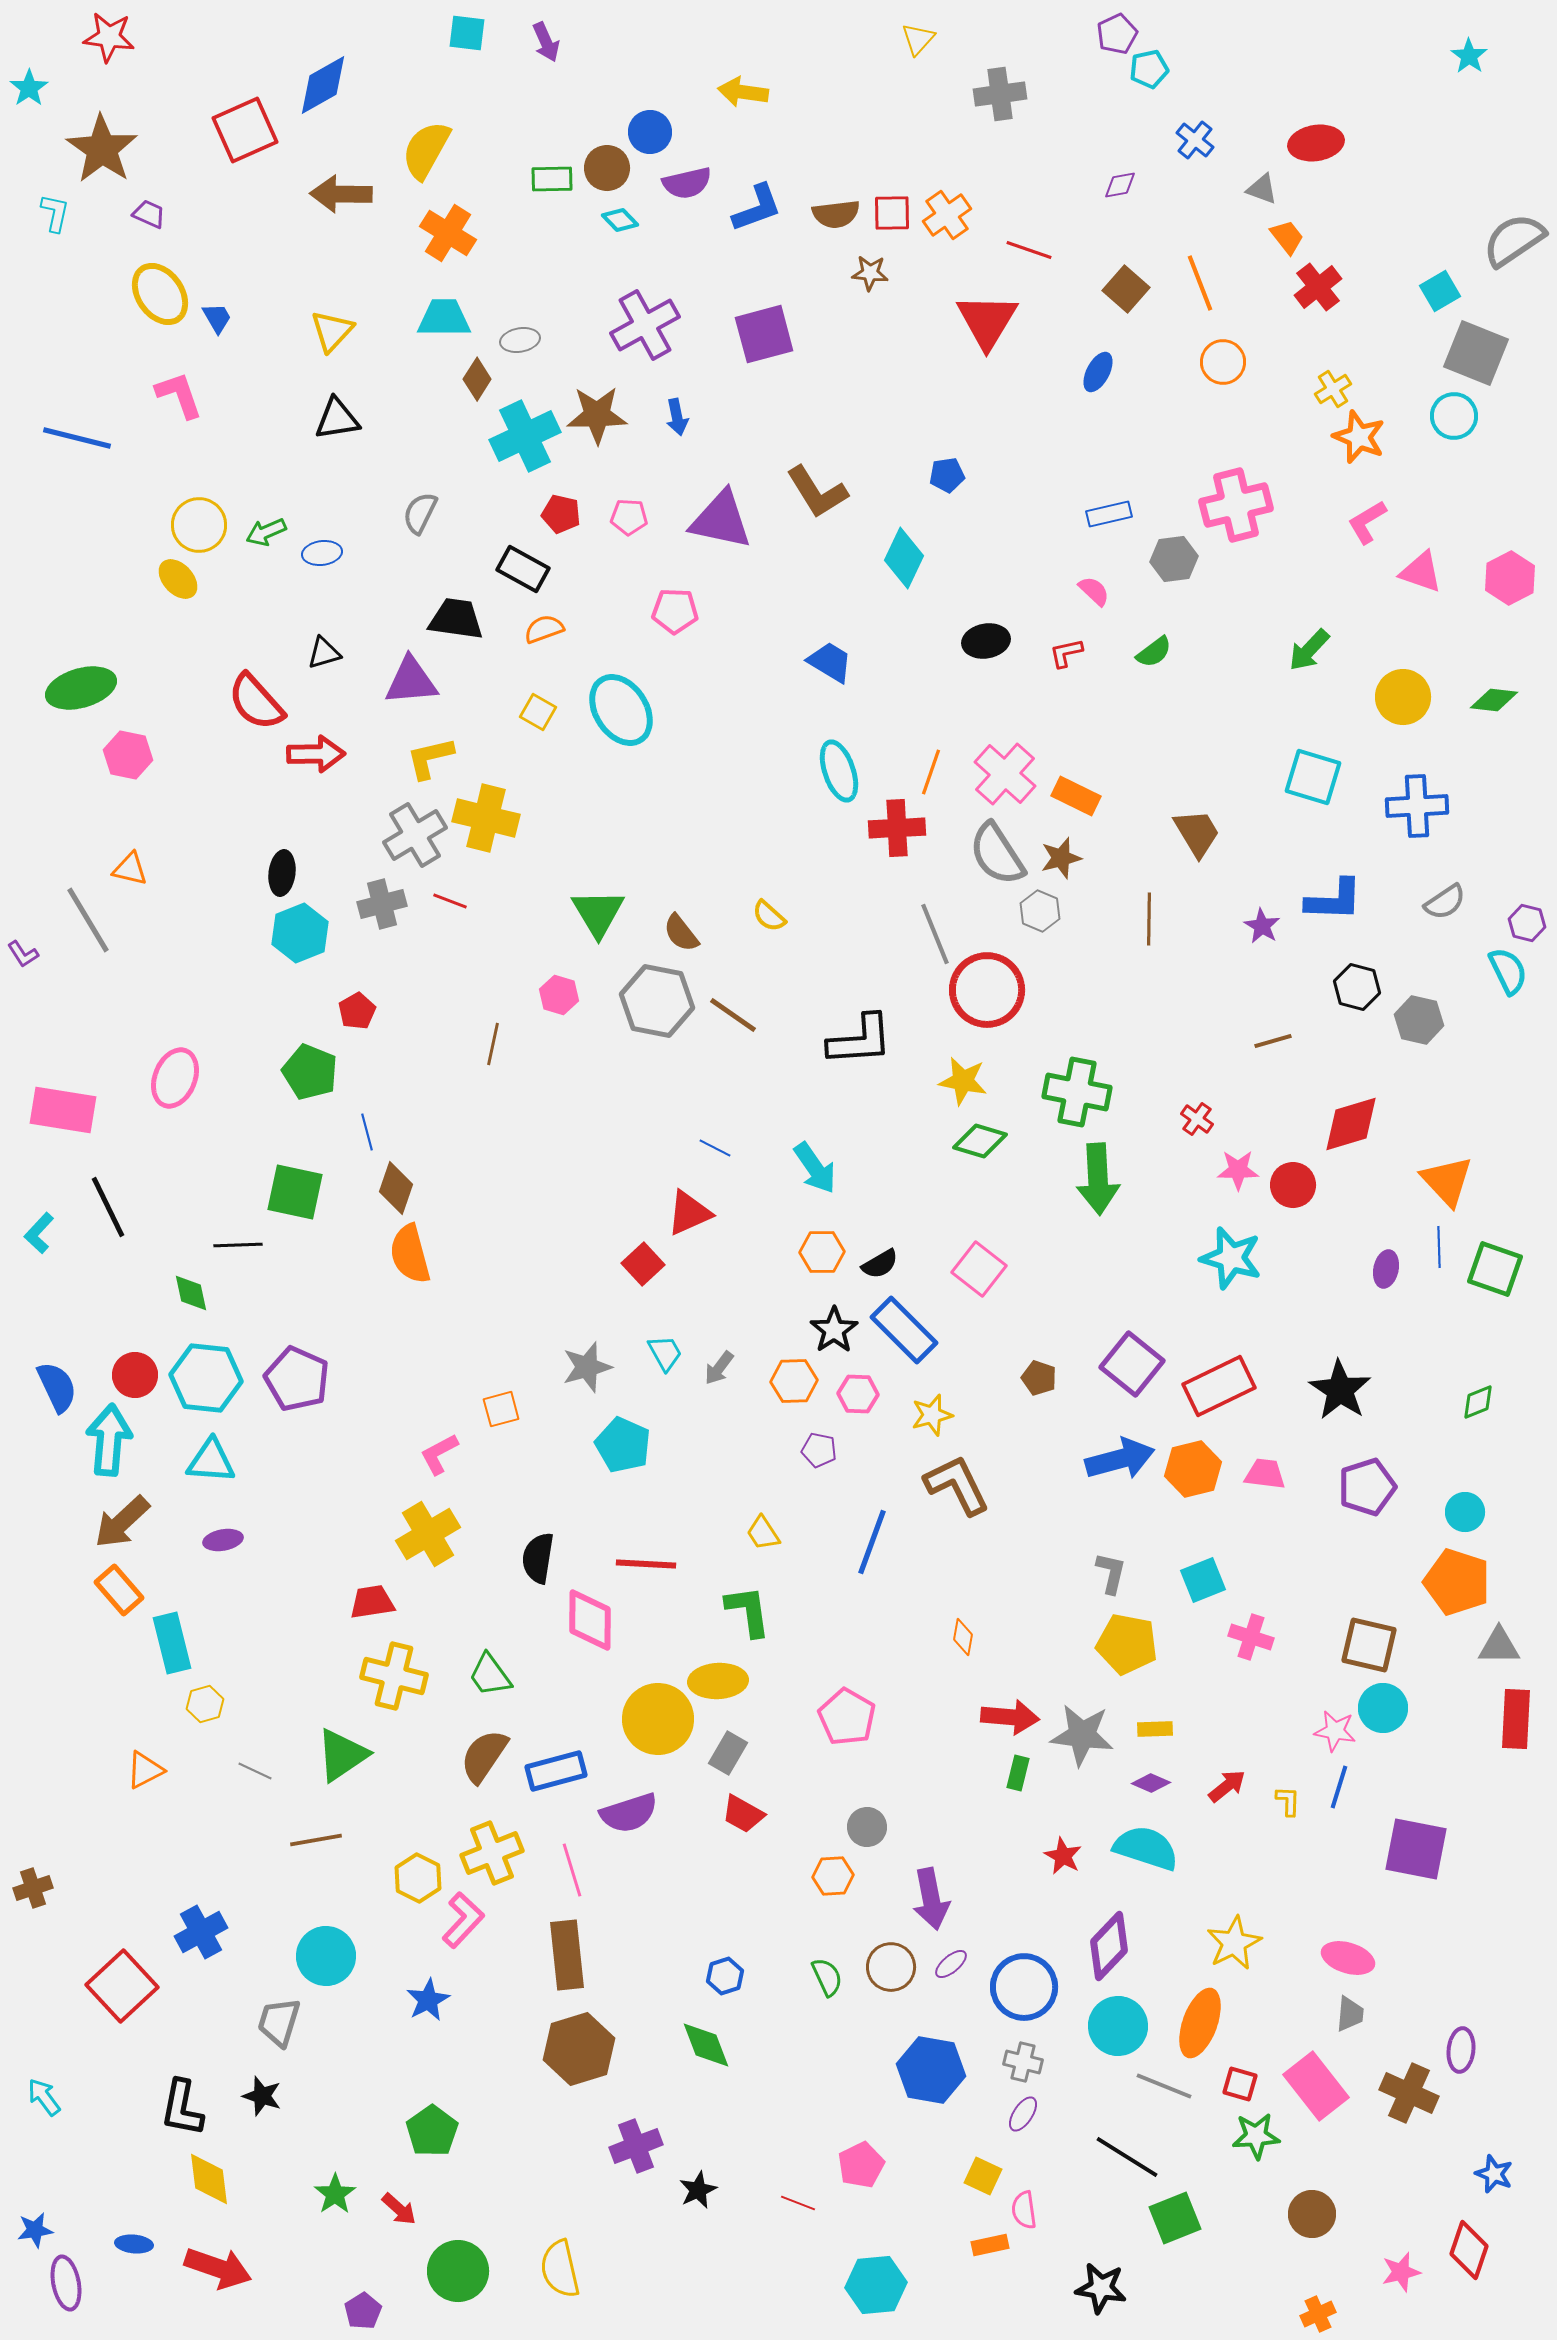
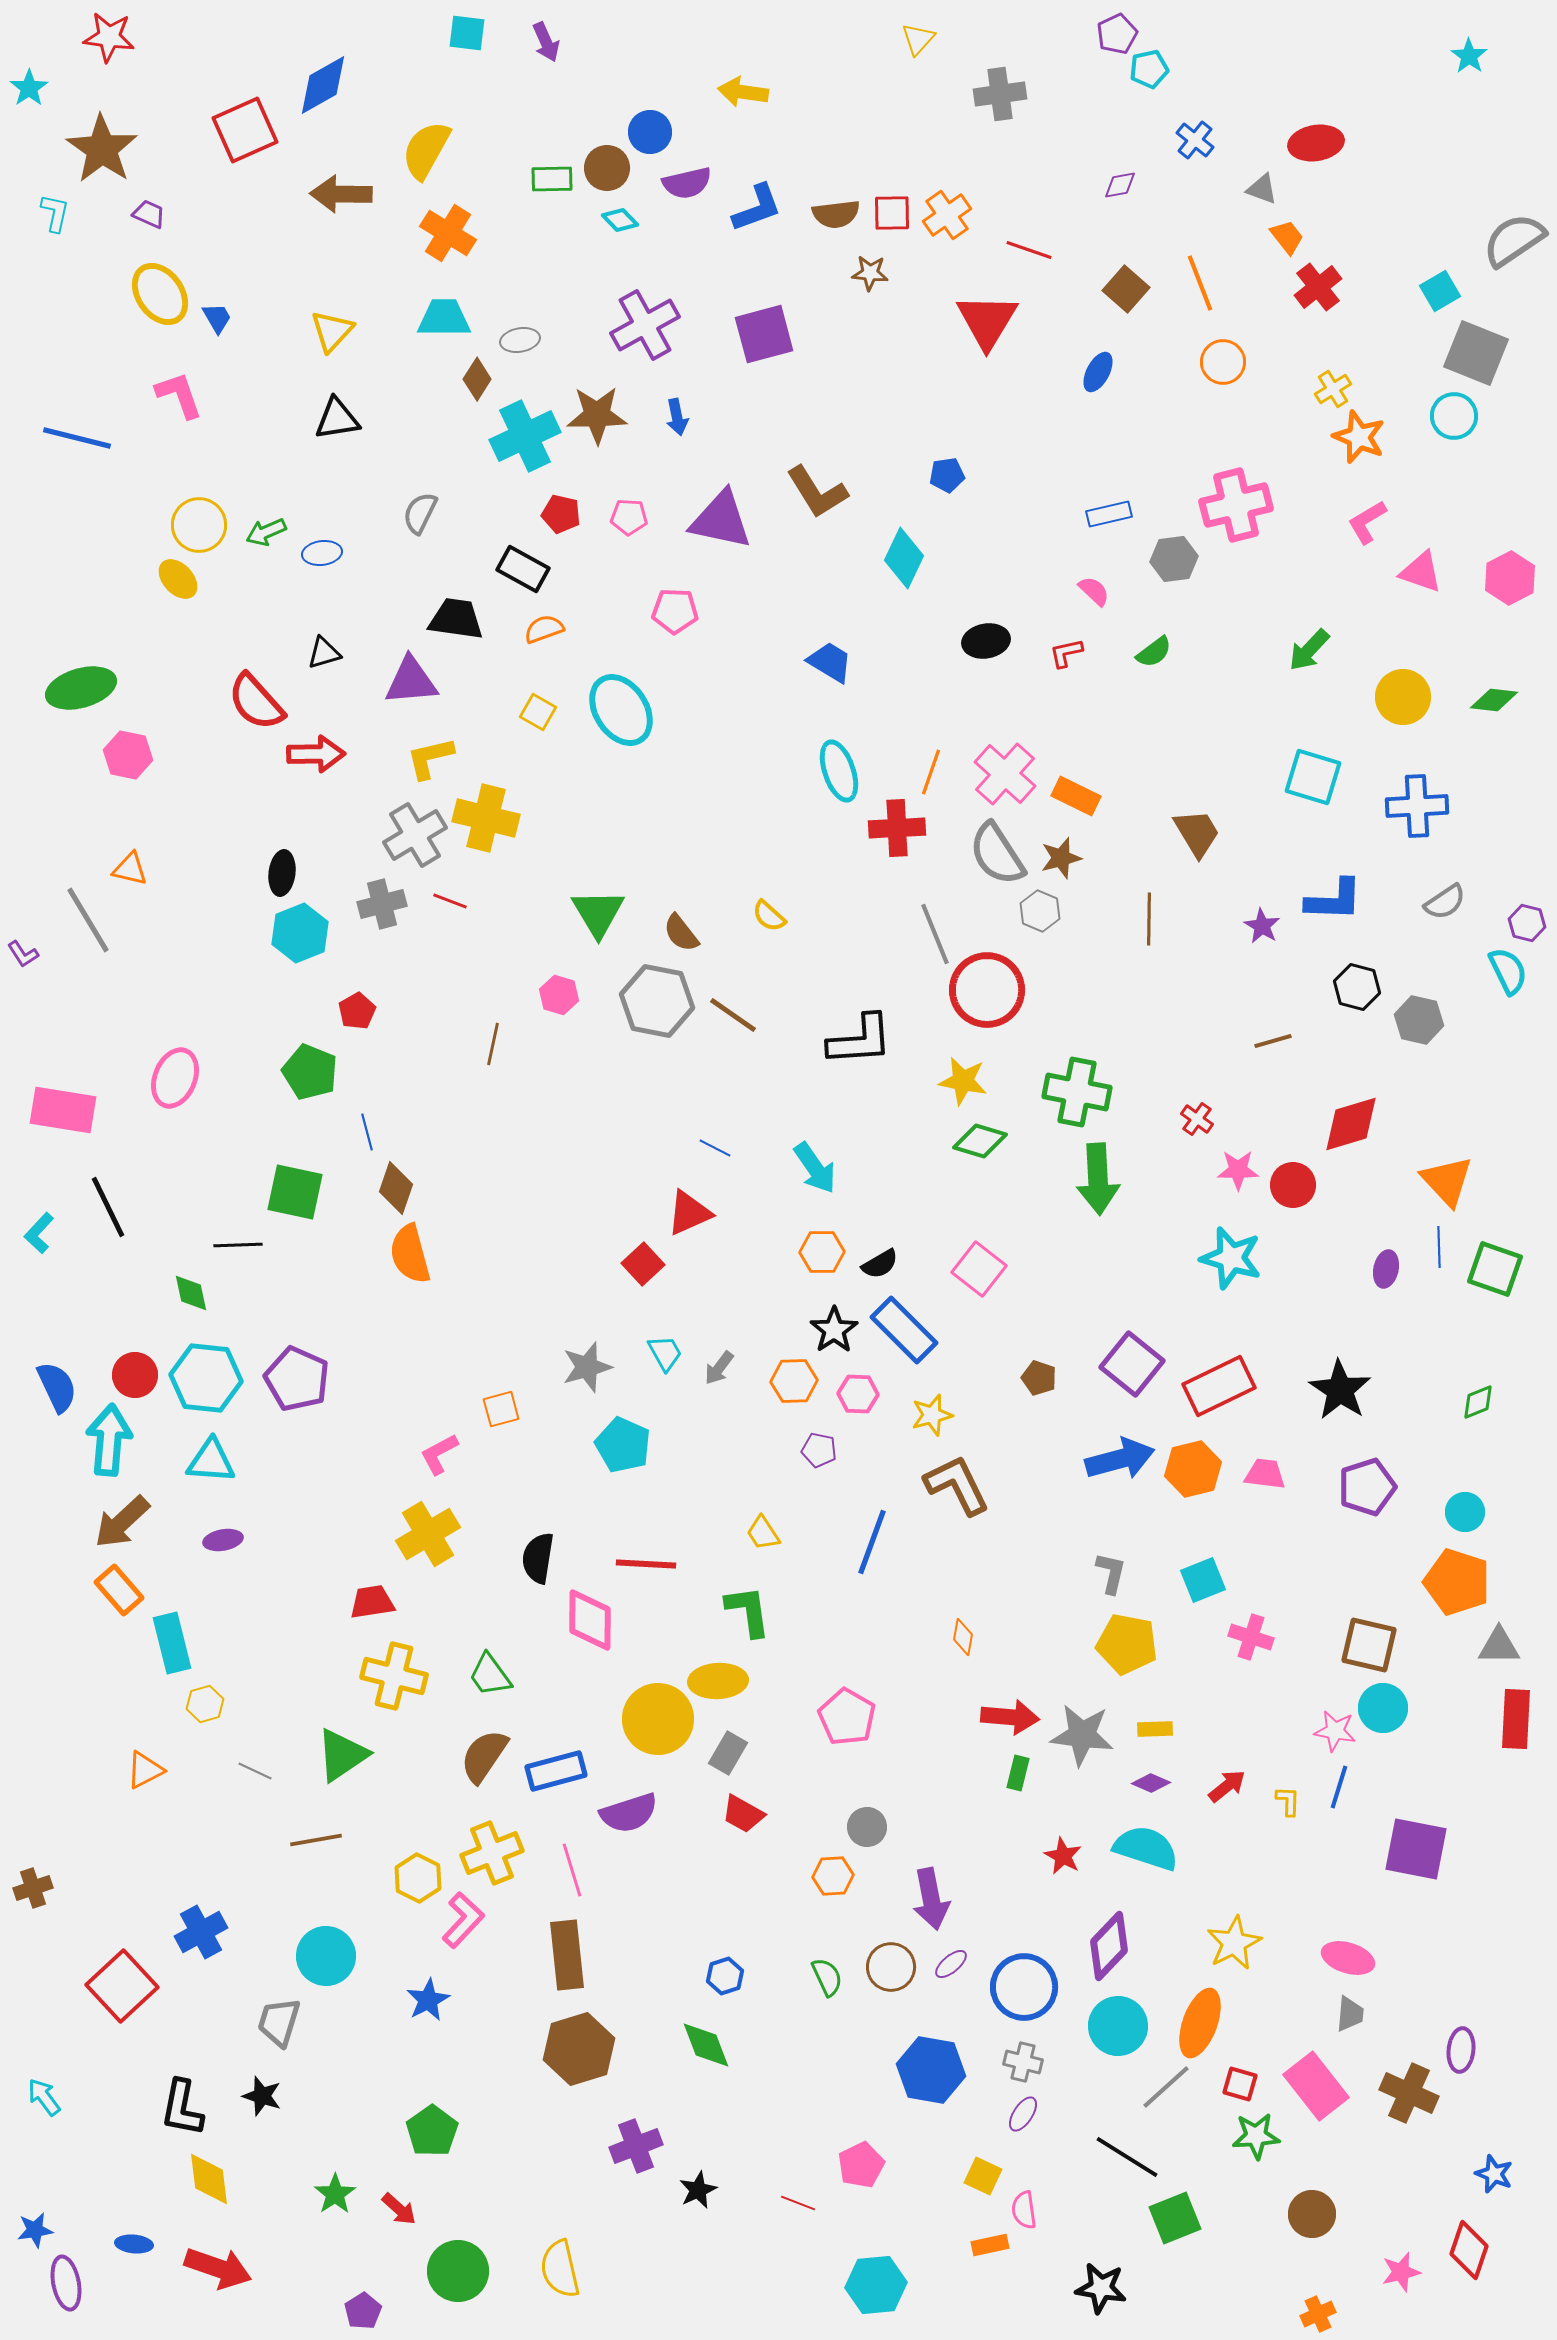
gray line at (1164, 2086): moved 2 px right, 1 px down; rotated 64 degrees counterclockwise
